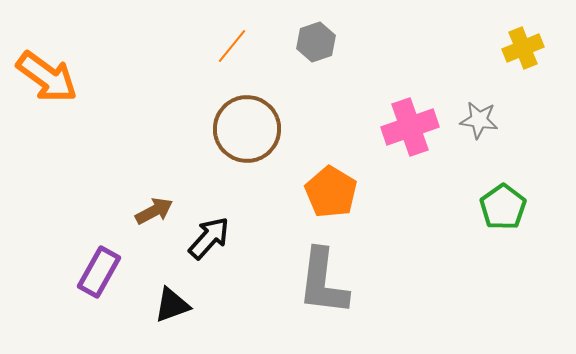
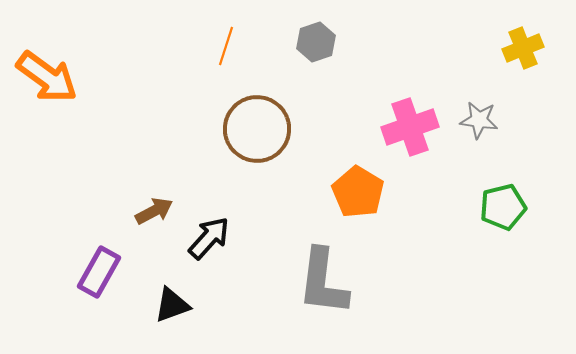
orange line: moved 6 px left; rotated 21 degrees counterclockwise
brown circle: moved 10 px right
orange pentagon: moved 27 px right
green pentagon: rotated 21 degrees clockwise
